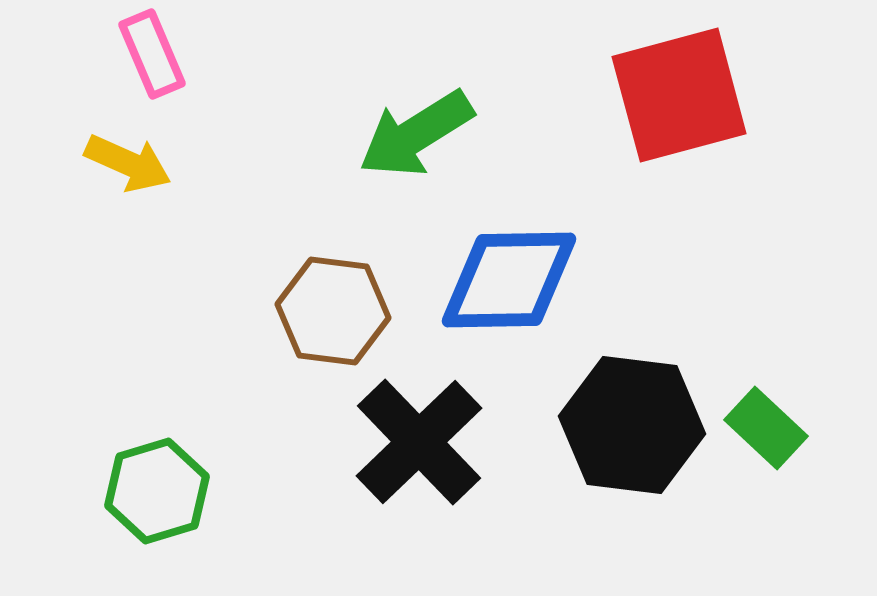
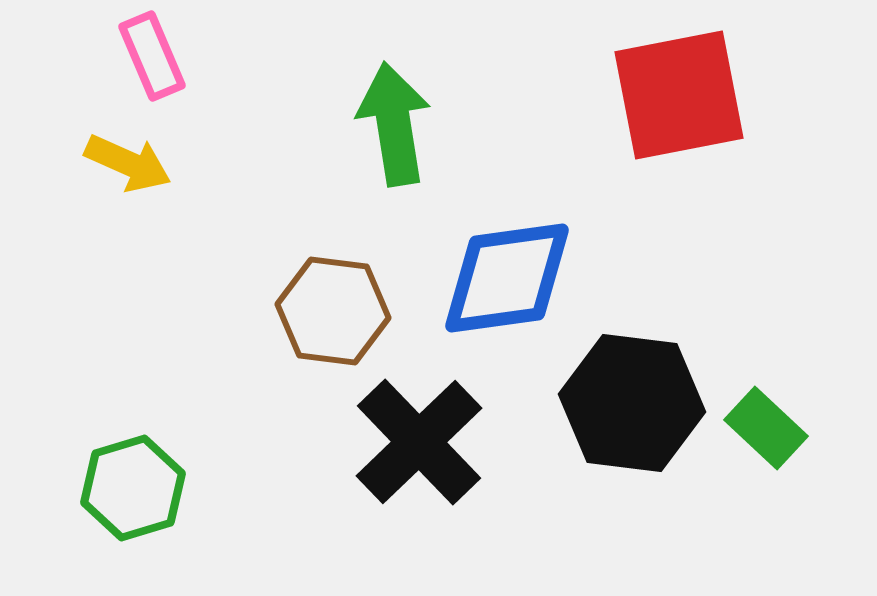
pink rectangle: moved 2 px down
red square: rotated 4 degrees clockwise
green arrow: moved 22 px left, 10 px up; rotated 113 degrees clockwise
blue diamond: moved 2 px left, 2 px up; rotated 7 degrees counterclockwise
black hexagon: moved 22 px up
green hexagon: moved 24 px left, 3 px up
